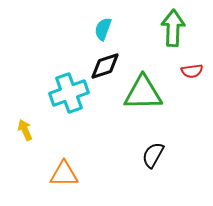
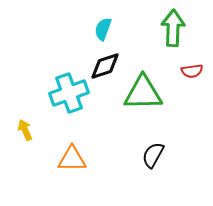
orange triangle: moved 8 px right, 15 px up
